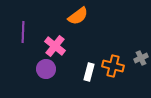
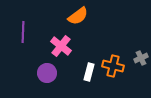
pink cross: moved 6 px right
purple circle: moved 1 px right, 4 px down
